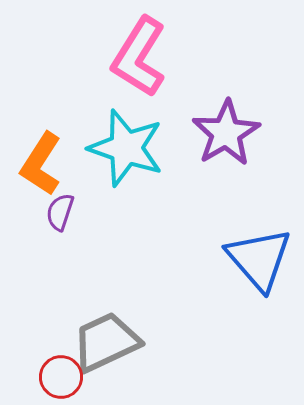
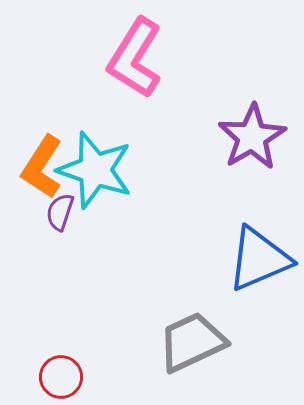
pink L-shape: moved 4 px left, 1 px down
purple star: moved 26 px right, 4 px down
cyan star: moved 31 px left, 22 px down
orange L-shape: moved 1 px right, 3 px down
blue triangle: rotated 48 degrees clockwise
gray trapezoid: moved 86 px right
